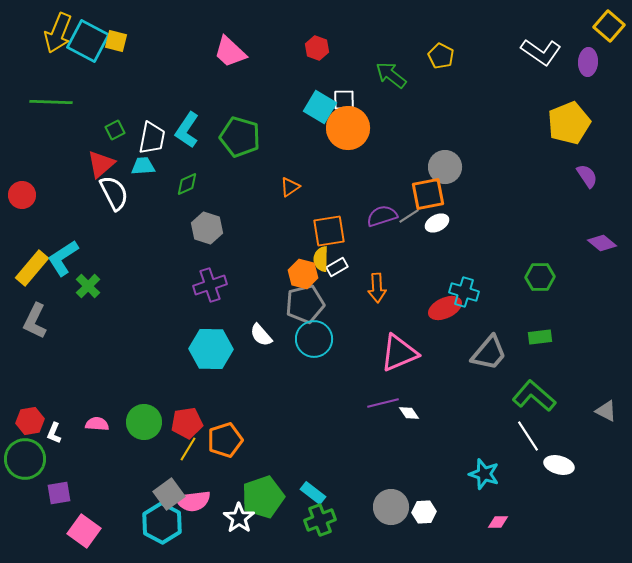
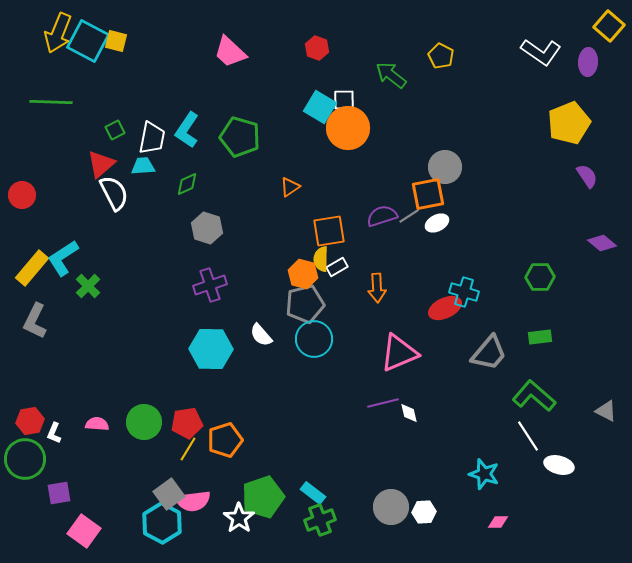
white diamond at (409, 413): rotated 20 degrees clockwise
